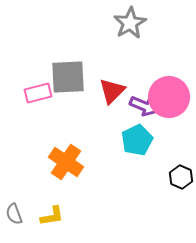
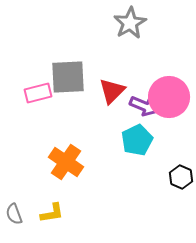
yellow L-shape: moved 3 px up
